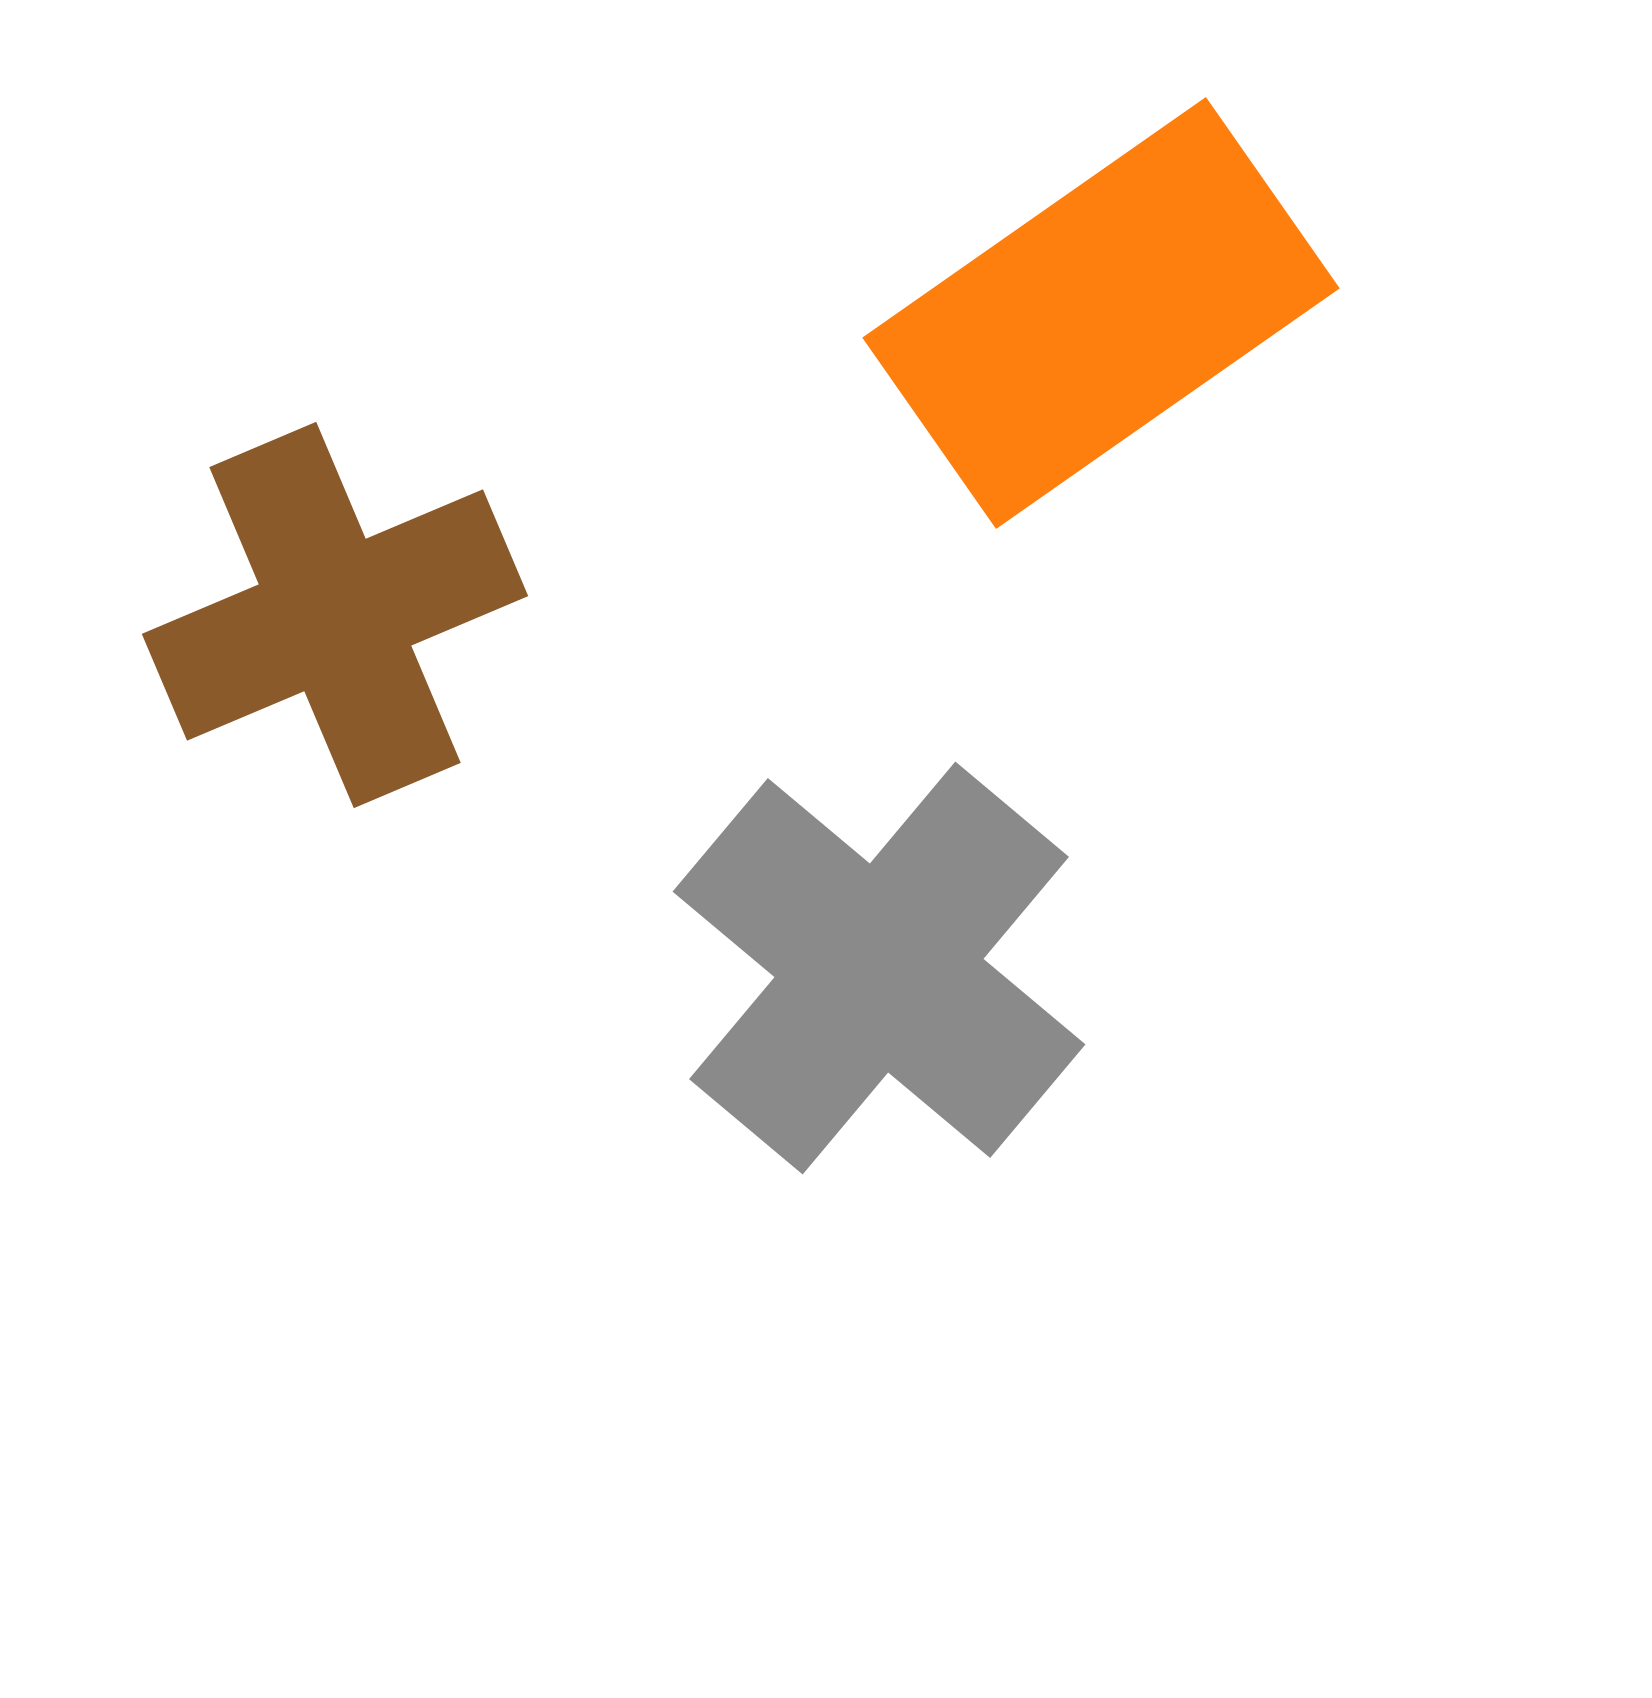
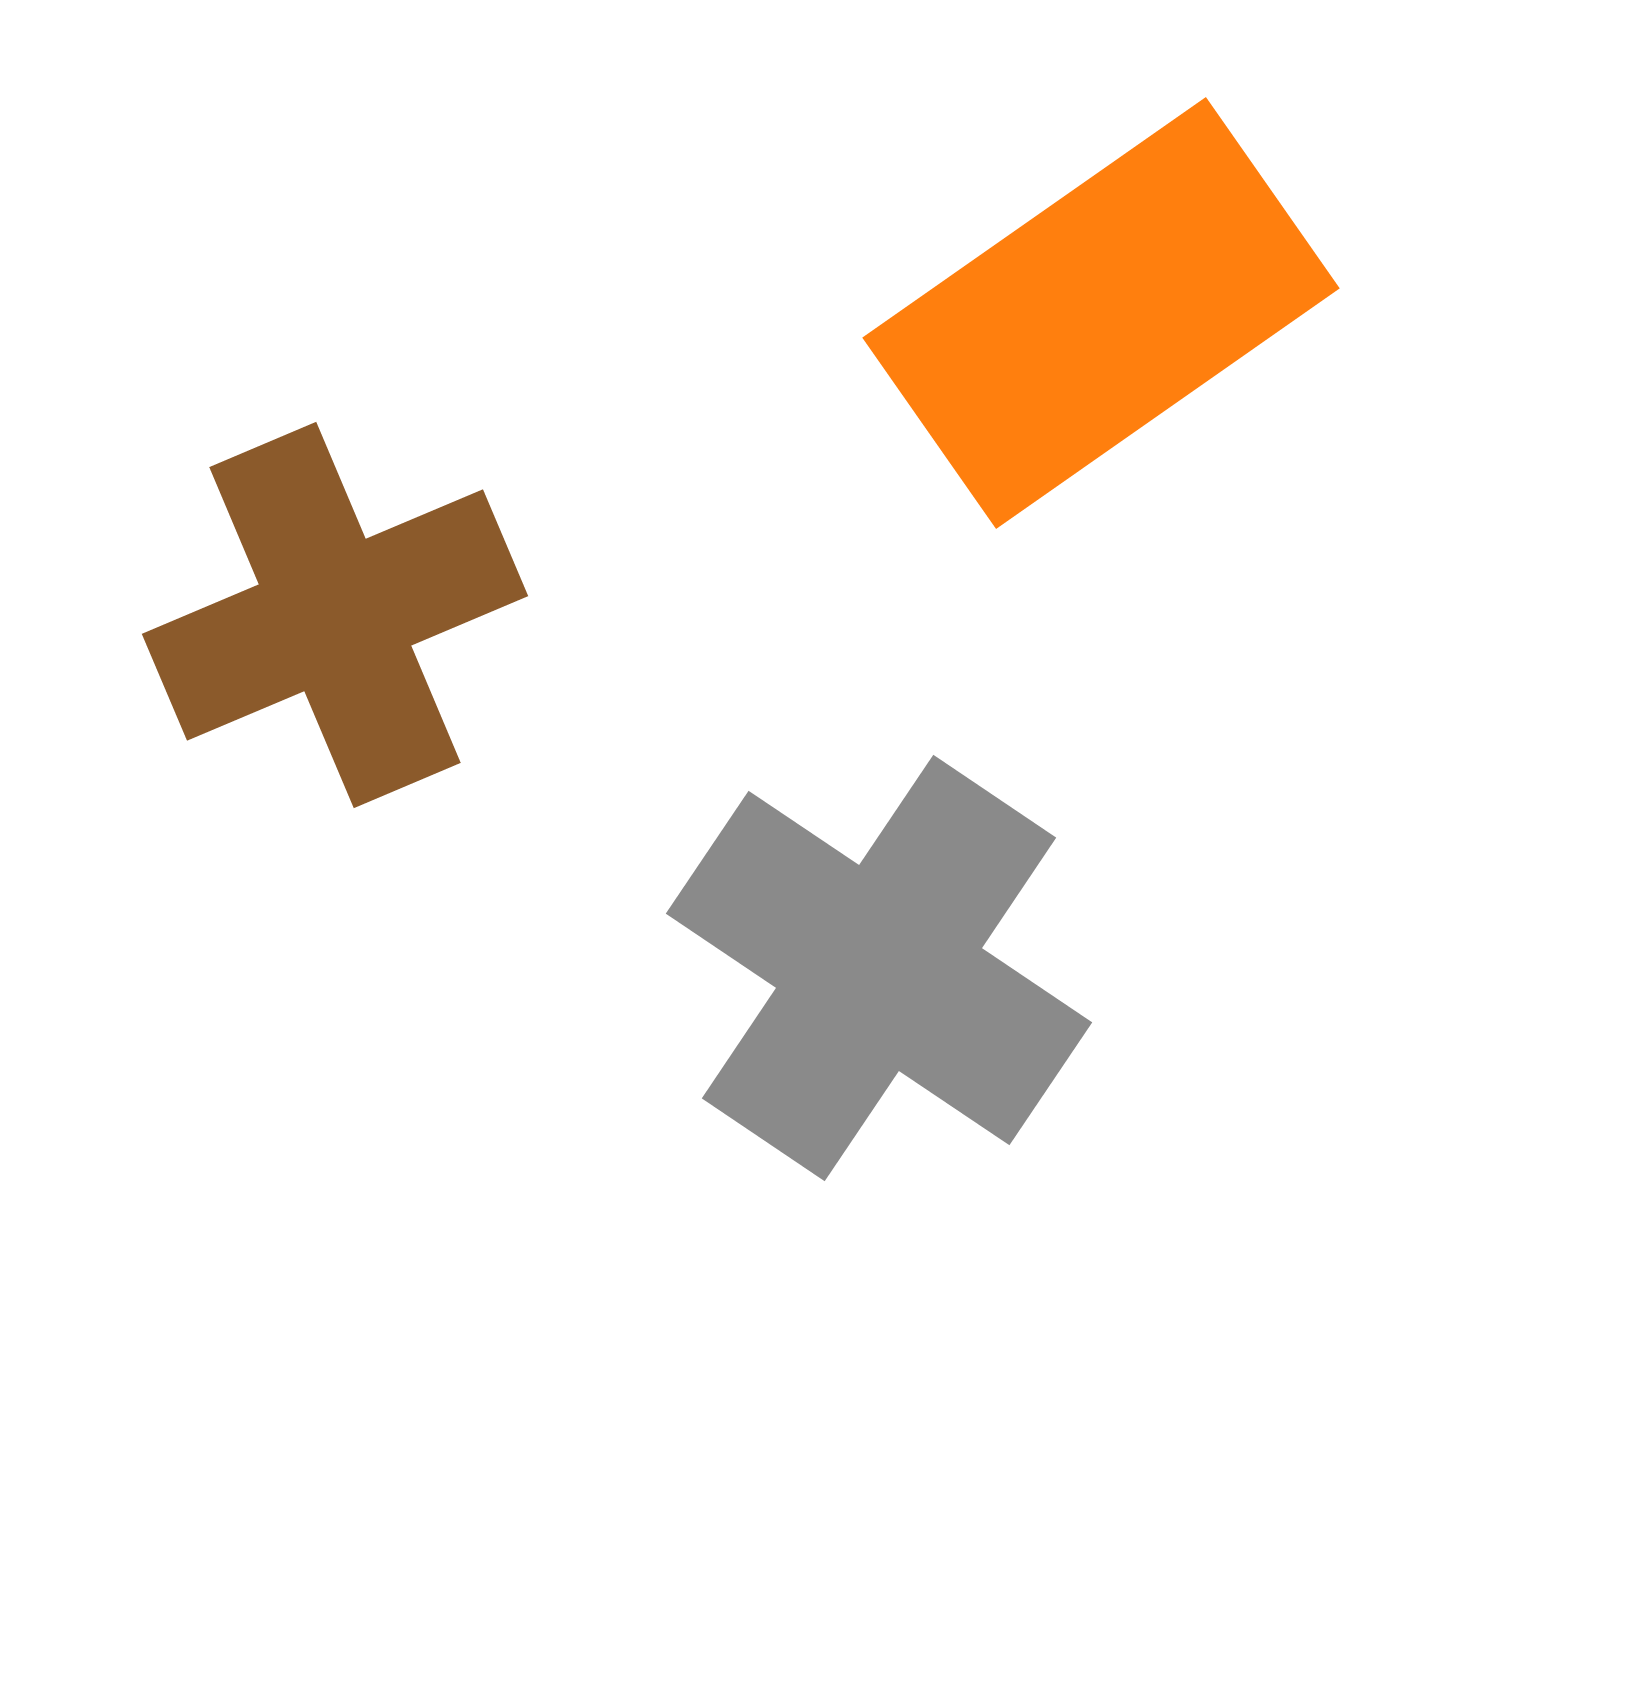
gray cross: rotated 6 degrees counterclockwise
